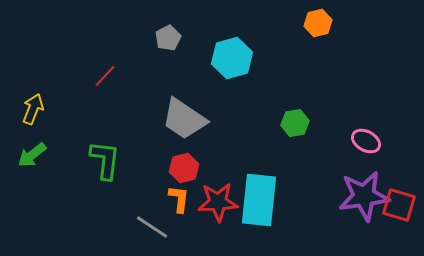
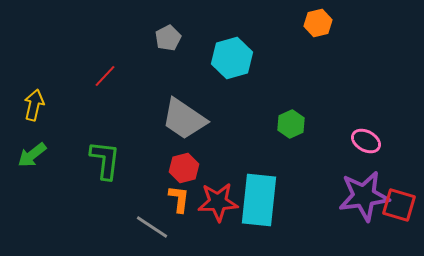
yellow arrow: moved 1 px right, 4 px up; rotated 8 degrees counterclockwise
green hexagon: moved 4 px left, 1 px down; rotated 16 degrees counterclockwise
